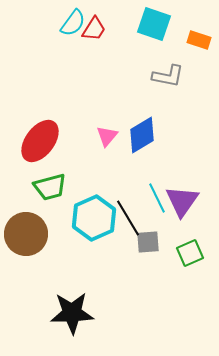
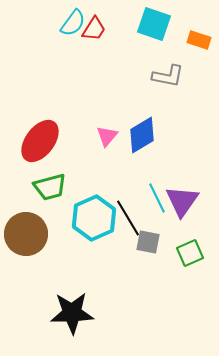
gray square: rotated 15 degrees clockwise
